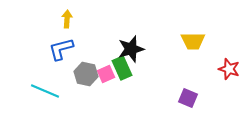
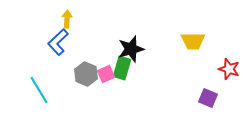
blue L-shape: moved 3 px left, 7 px up; rotated 28 degrees counterclockwise
green rectangle: rotated 40 degrees clockwise
gray hexagon: rotated 10 degrees clockwise
cyan line: moved 6 px left, 1 px up; rotated 36 degrees clockwise
purple square: moved 20 px right
